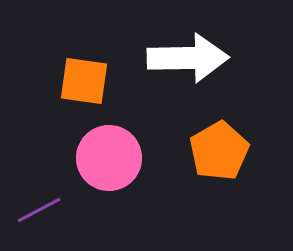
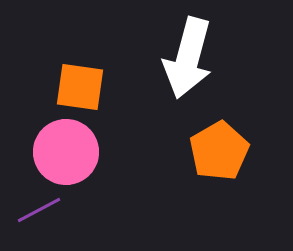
white arrow: rotated 106 degrees clockwise
orange square: moved 4 px left, 6 px down
pink circle: moved 43 px left, 6 px up
